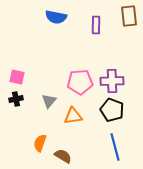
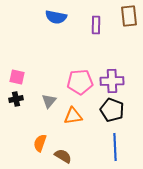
blue line: rotated 12 degrees clockwise
